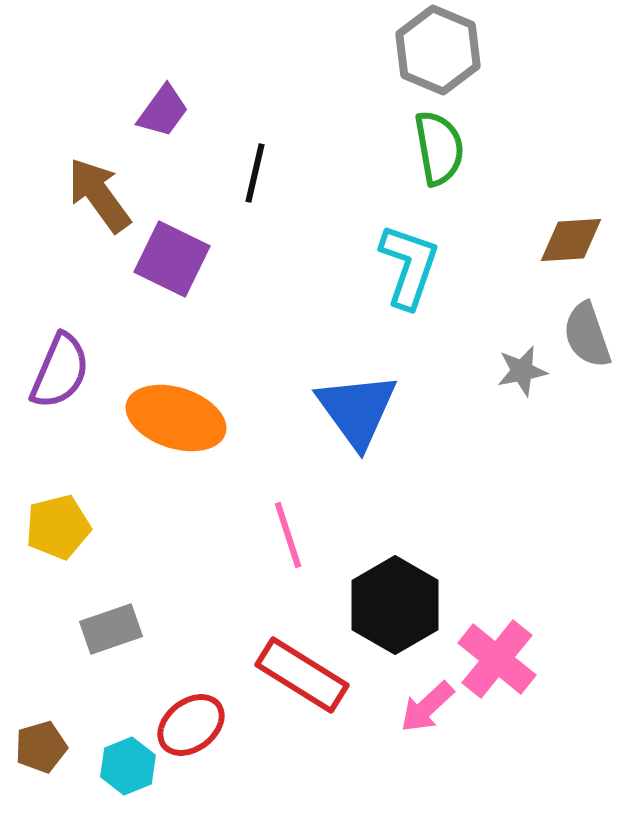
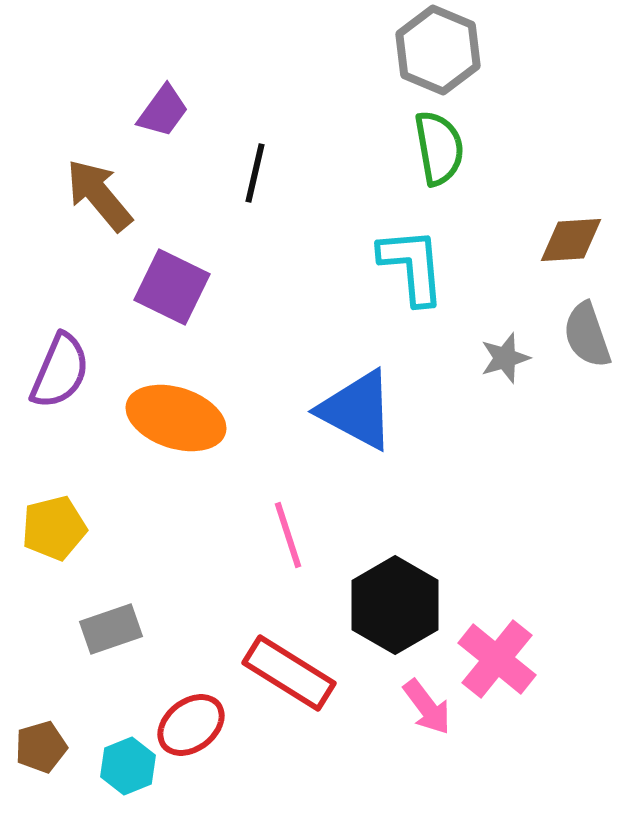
brown arrow: rotated 4 degrees counterclockwise
purple square: moved 28 px down
cyan L-shape: moved 3 px right; rotated 24 degrees counterclockwise
gray star: moved 17 px left, 13 px up; rotated 6 degrees counterclockwise
blue triangle: rotated 26 degrees counterclockwise
yellow pentagon: moved 4 px left, 1 px down
red rectangle: moved 13 px left, 2 px up
pink arrow: rotated 84 degrees counterclockwise
